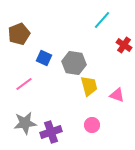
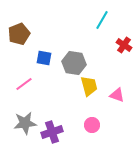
cyan line: rotated 12 degrees counterclockwise
blue square: rotated 14 degrees counterclockwise
purple cross: moved 1 px right
